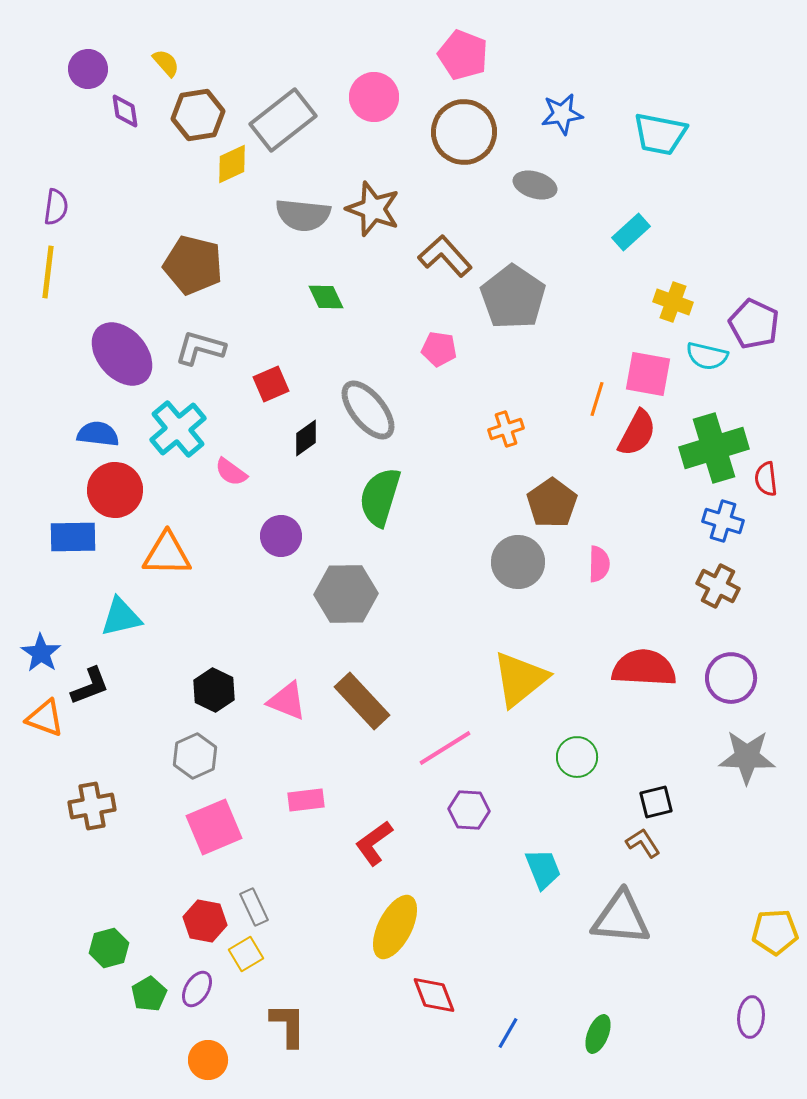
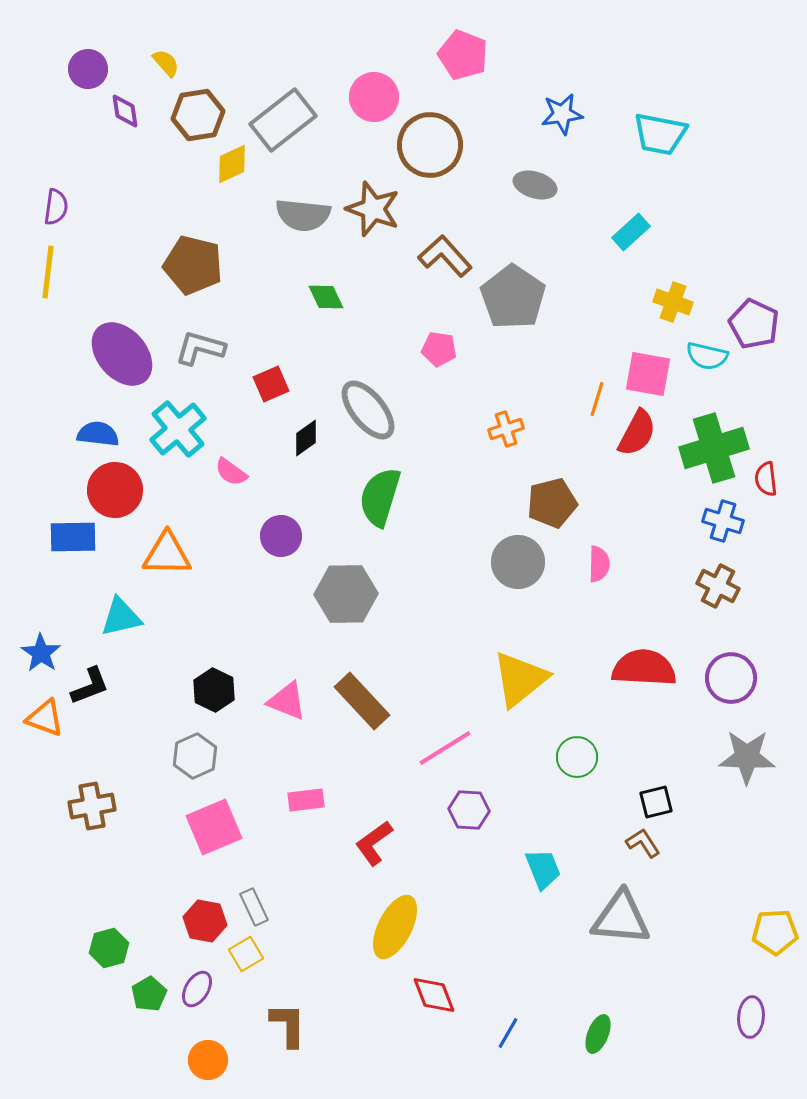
brown circle at (464, 132): moved 34 px left, 13 px down
brown pentagon at (552, 503): rotated 21 degrees clockwise
